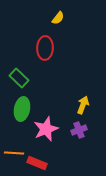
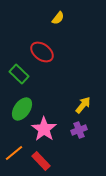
red ellipse: moved 3 px left, 4 px down; rotated 55 degrees counterclockwise
green rectangle: moved 4 px up
yellow arrow: rotated 18 degrees clockwise
green ellipse: rotated 25 degrees clockwise
pink star: moved 2 px left; rotated 15 degrees counterclockwise
orange line: rotated 42 degrees counterclockwise
red rectangle: moved 4 px right, 2 px up; rotated 24 degrees clockwise
